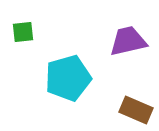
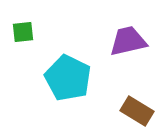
cyan pentagon: rotated 30 degrees counterclockwise
brown rectangle: moved 1 px right, 1 px down; rotated 8 degrees clockwise
